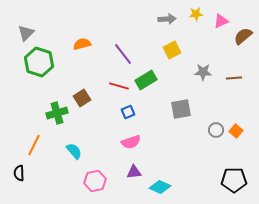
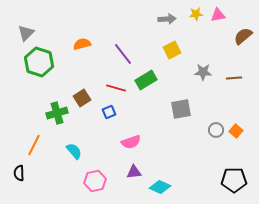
pink triangle: moved 3 px left, 6 px up; rotated 14 degrees clockwise
red line: moved 3 px left, 2 px down
blue square: moved 19 px left
